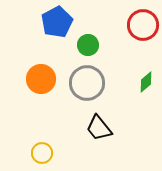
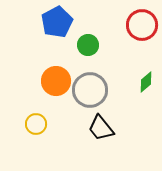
red circle: moved 1 px left
orange circle: moved 15 px right, 2 px down
gray circle: moved 3 px right, 7 px down
black trapezoid: moved 2 px right
yellow circle: moved 6 px left, 29 px up
